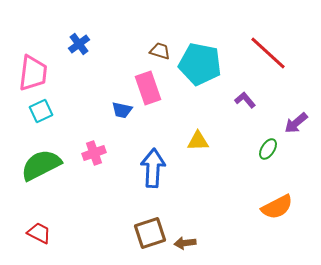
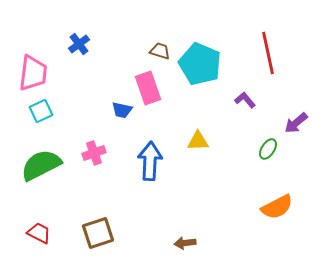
red line: rotated 36 degrees clockwise
cyan pentagon: rotated 12 degrees clockwise
blue arrow: moved 3 px left, 7 px up
brown square: moved 52 px left
